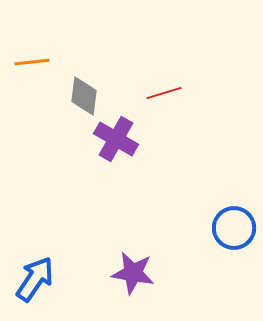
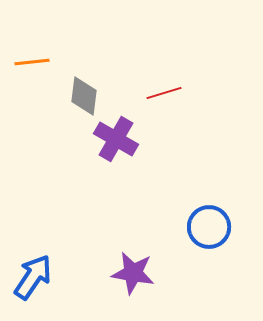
blue circle: moved 25 px left, 1 px up
blue arrow: moved 2 px left, 2 px up
